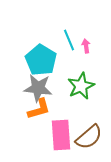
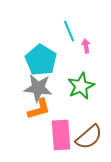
cyan line: moved 9 px up
